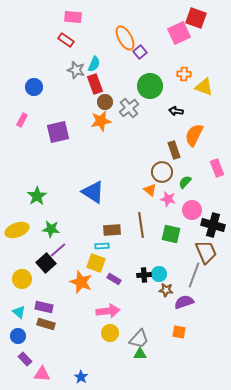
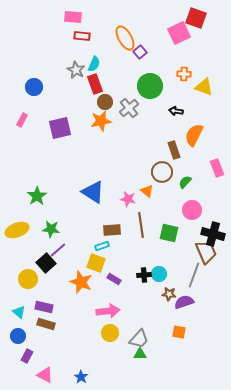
red rectangle at (66, 40): moved 16 px right, 4 px up; rotated 28 degrees counterclockwise
gray star at (76, 70): rotated 12 degrees clockwise
purple square at (58, 132): moved 2 px right, 4 px up
orange triangle at (150, 190): moved 3 px left, 1 px down
pink star at (168, 199): moved 40 px left
black cross at (213, 225): moved 9 px down
green square at (171, 234): moved 2 px left, 1 px up
cyan rectangle at (102, 246): rotated 16 degrees counterclockwise
yellow circle at (22, 279): moved 6 px right
brown star at (166, 290): moved 3 px right, 4 px down
purple rectangle at (25, 359): moved 2 px right, 3 px up; rotated 72 degrees clockwise
pink triangle at (42, 374): moved 3 px right, 1 px down; rotated 24 degrees clockwise
